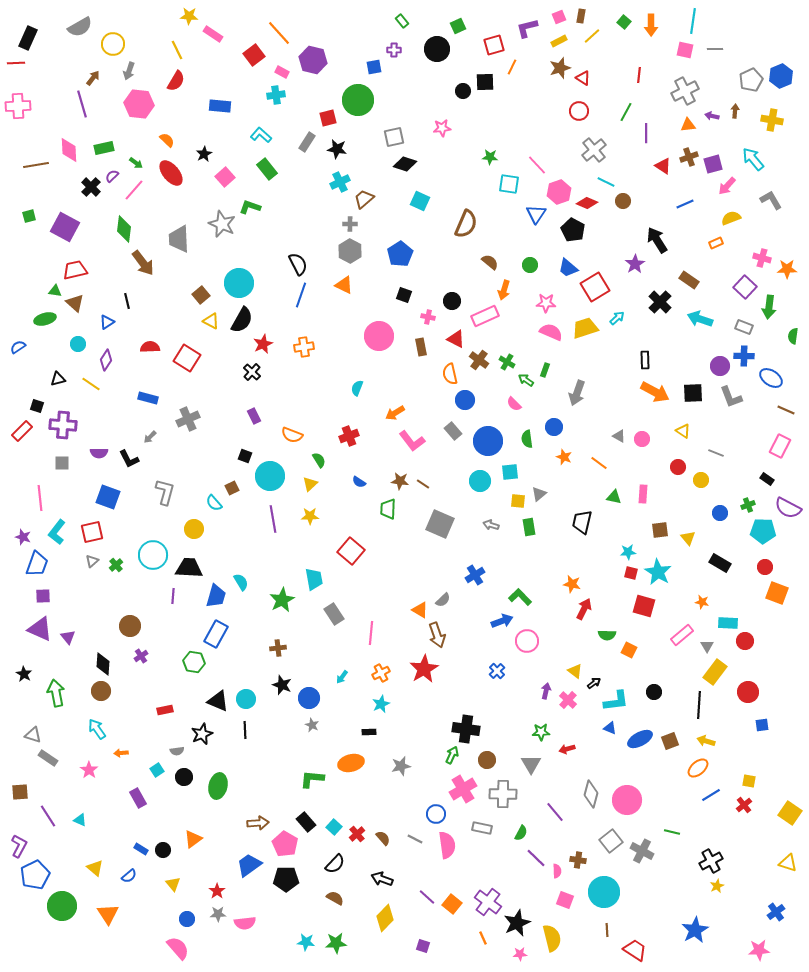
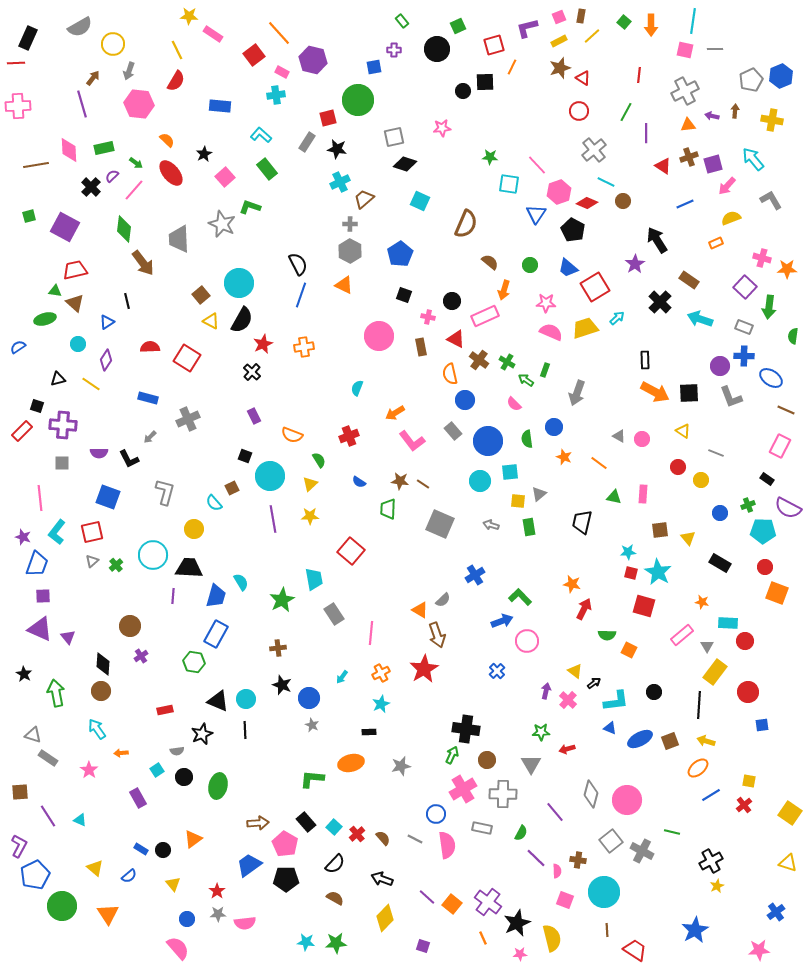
black square at (693, 393): moved 4 px left
